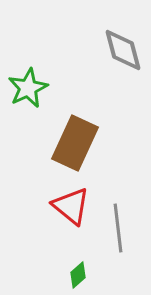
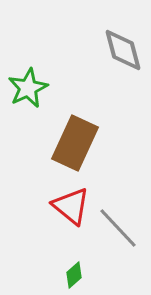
gray line: rotated 36 degrees counterclockwise
green diamond: moved 4 px left
